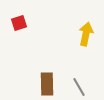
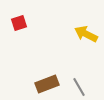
yellow arrow: rotated 75 degrees counterclockwise
brown rectangle: rotated 70 degrees clockwise
